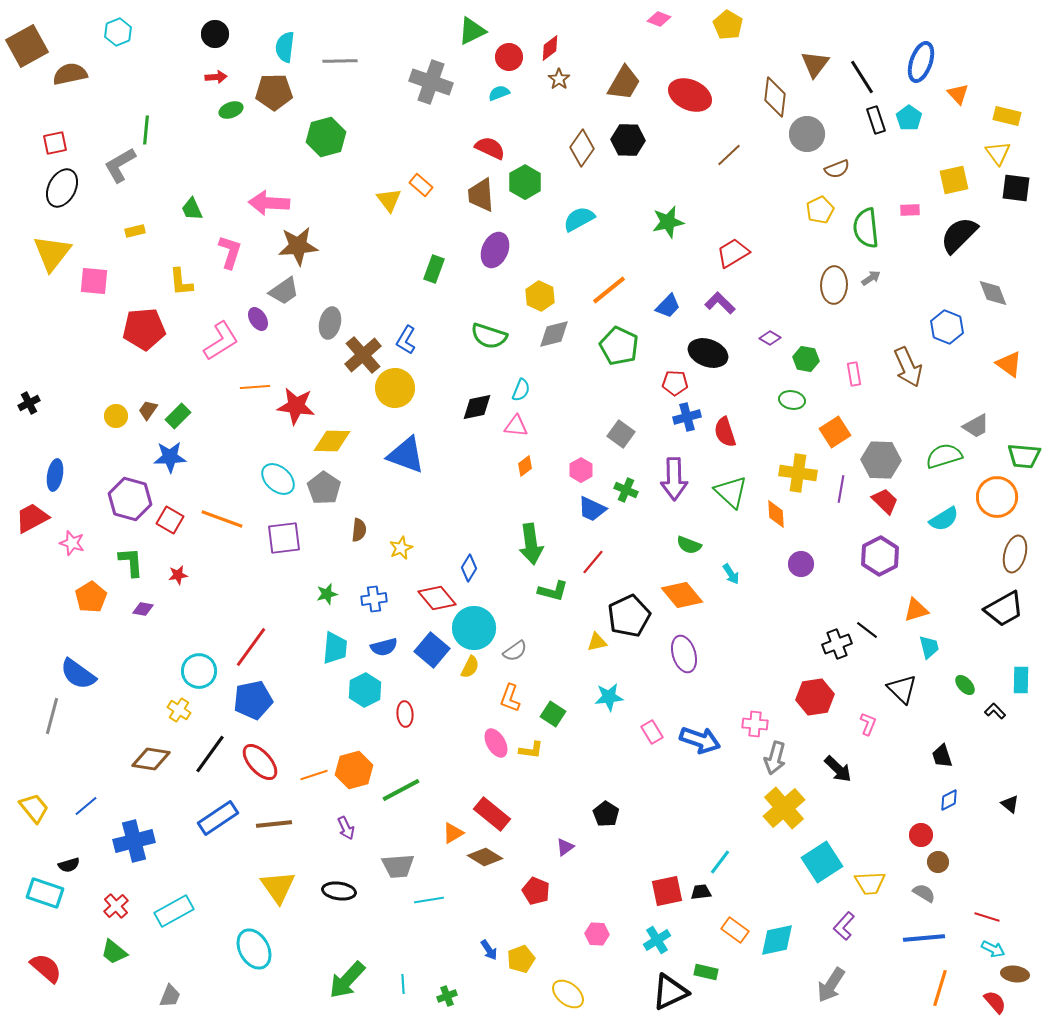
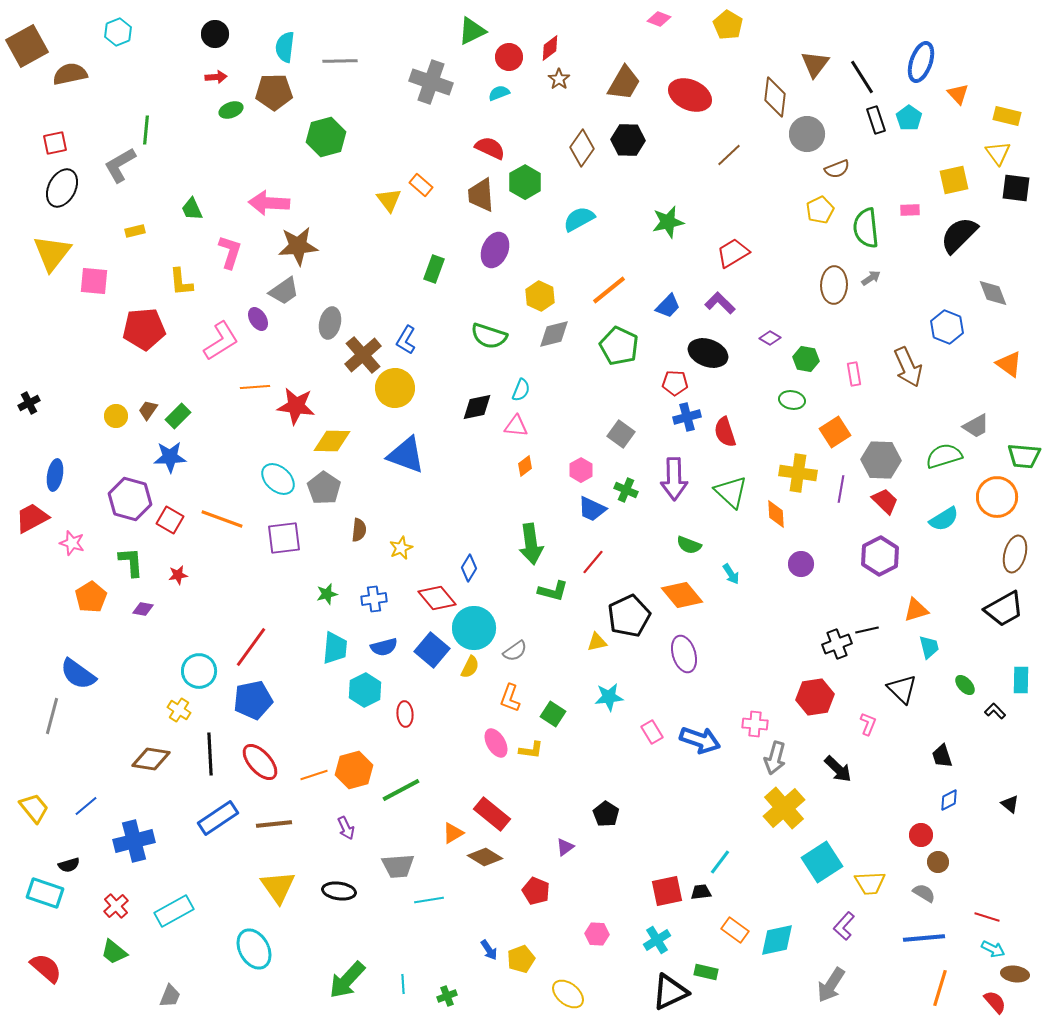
black line at (867, 630): rotated 50 degrees counterclockwise
black line at (210, 754): rotated 39 degrees counterclockwise
